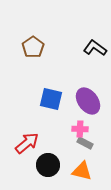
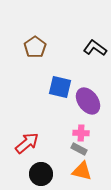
brown pentagon: moved 2 px right
blue square: moved 9 px right, 12 px up
pink cross: moved 1 px right, 4 px down
gray rectangle: moved 6 px left, 6 px down
black circle: moved 7 px left, 9 px down
